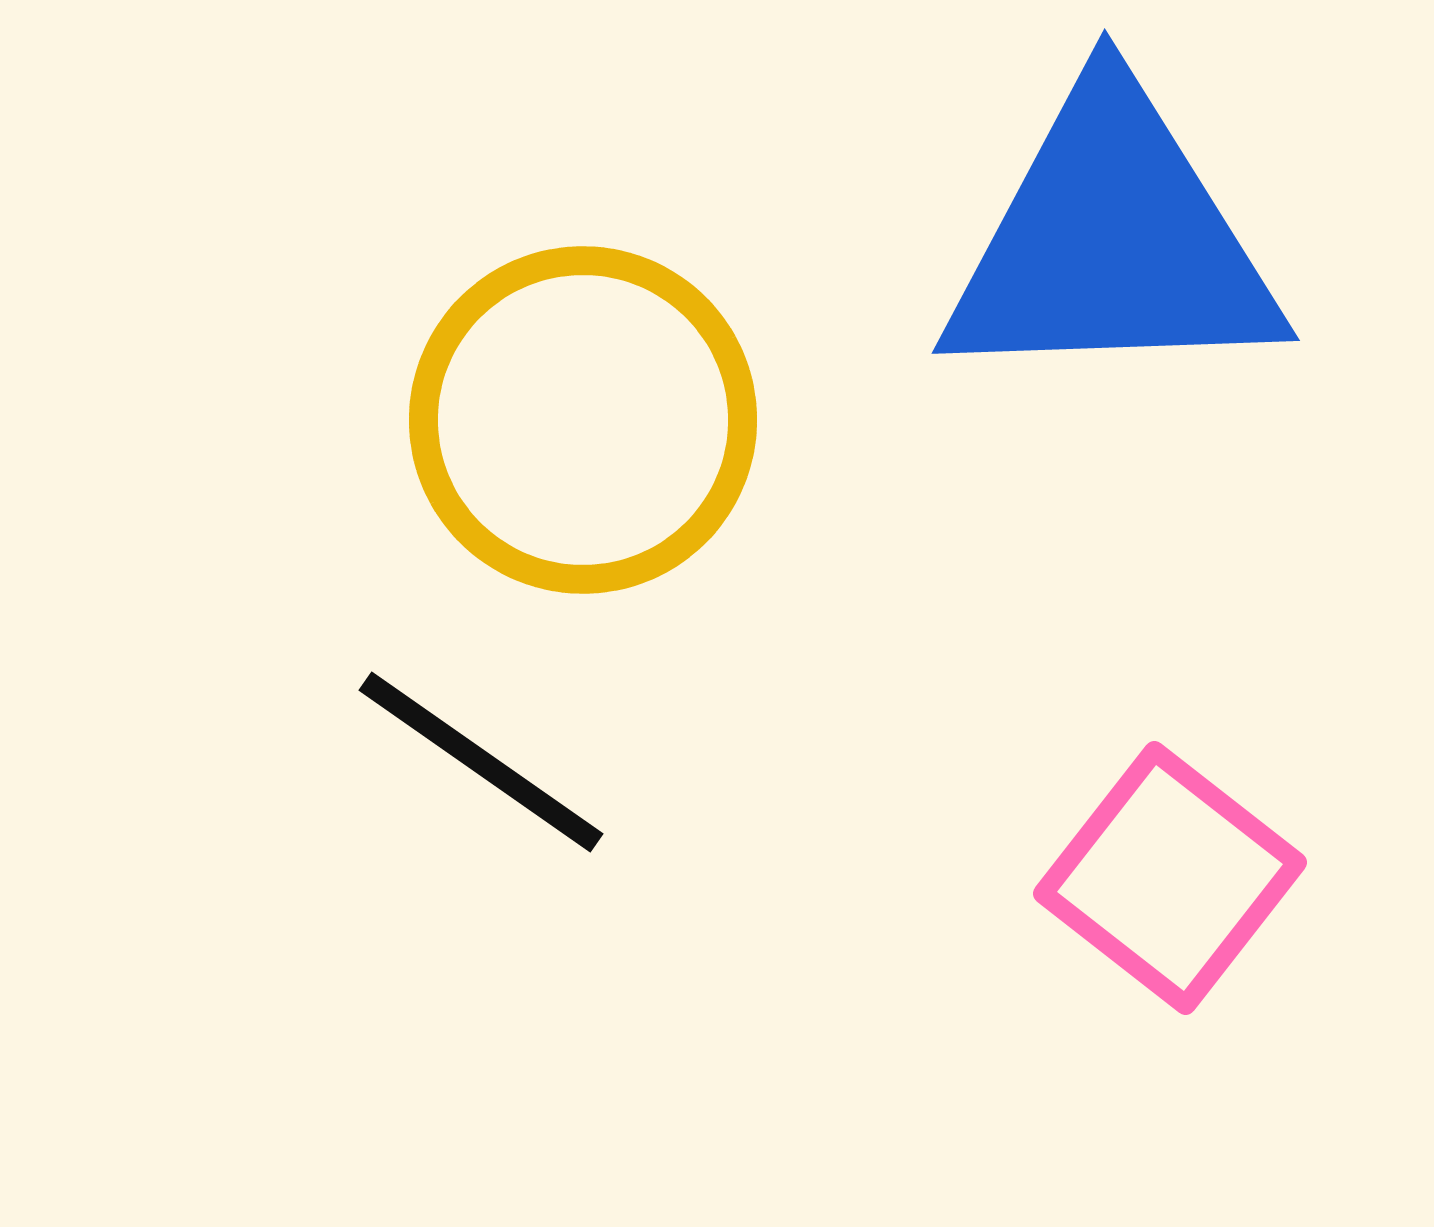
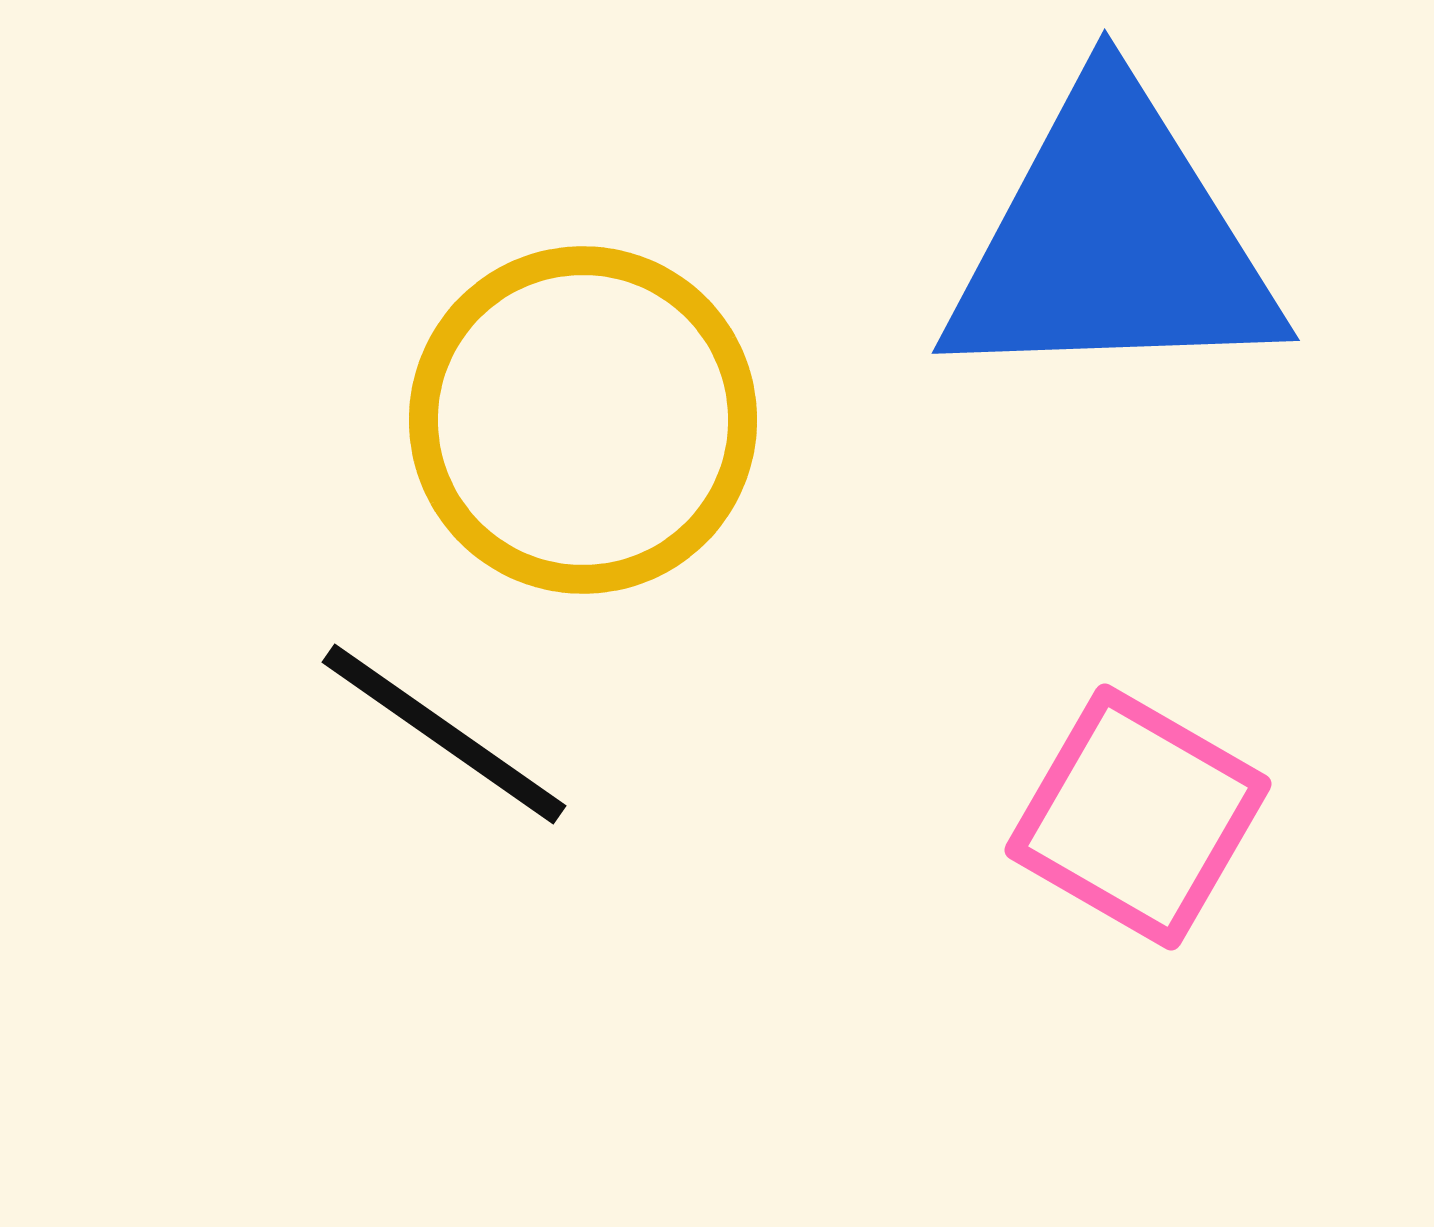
black line: moved 37 px left, 28 px up
pink square: moved 32 px left, 61 px up; rotated 8 degrees counterclockwise
